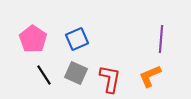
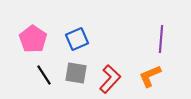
gray square: rotated 15 degrees counterclockwise
red L-shape: rotated 32 degrees clockwise
